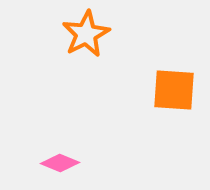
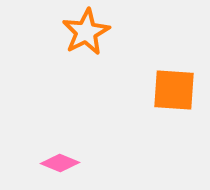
orange star: moved 2 px up
